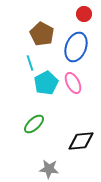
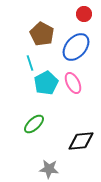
blue ellipse: rotated 20 degrees clockwise
